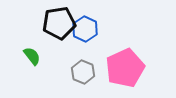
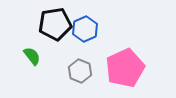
black pentagon: moved 4 px left, 1 px down
blue hexagon: rotated 10 degrees clockwise
gray hexagon: moved 3 px left, 1 px up
